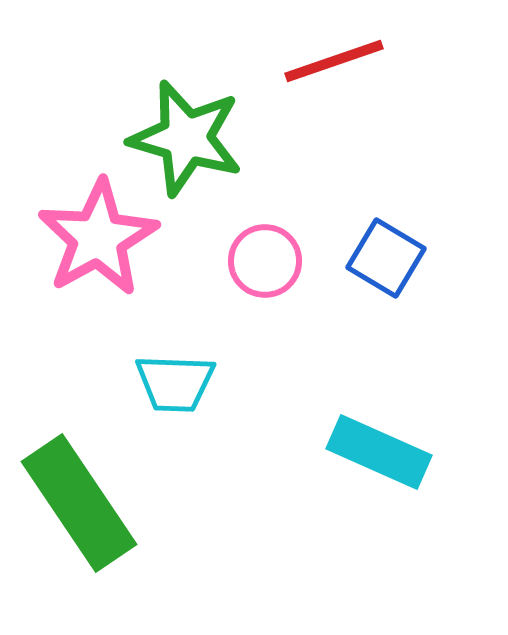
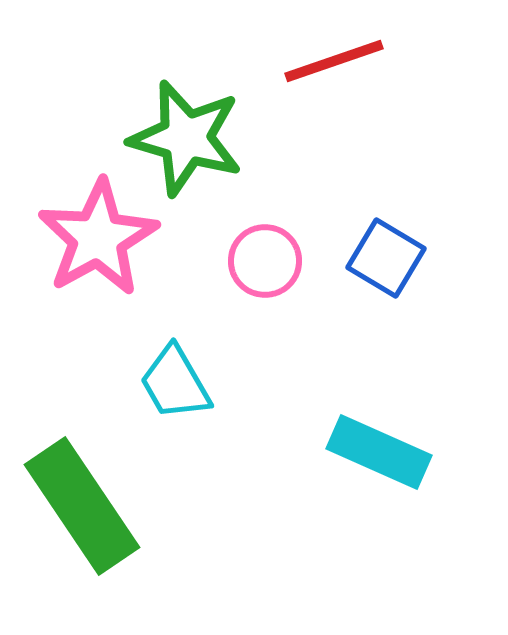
cyan trapezoid: rotated 58 degrees clockwise
green rectangle: moved 3 px right, 3 px down
